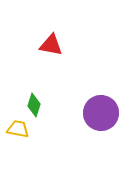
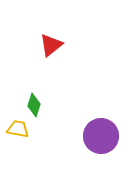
red triangle: rotated 50 degrees counterclockwise
purple circle: moved 23 px down
